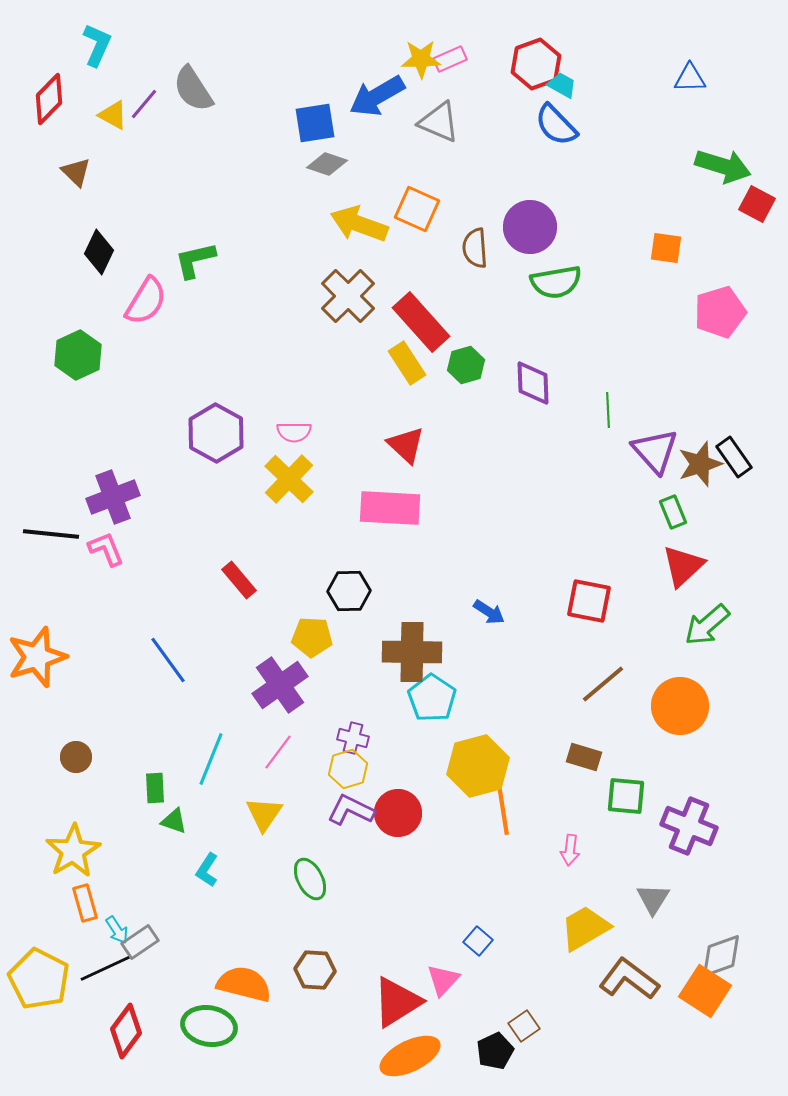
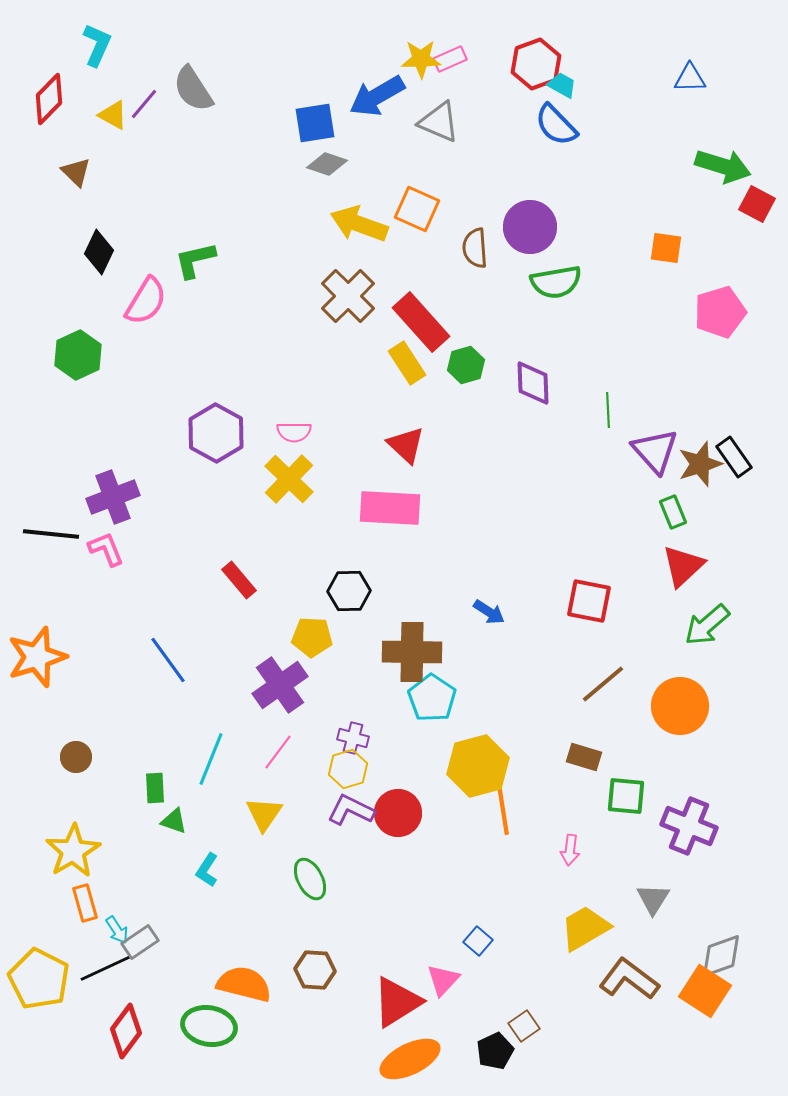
orange ellipse at (410, 1056): moved 3 px down
